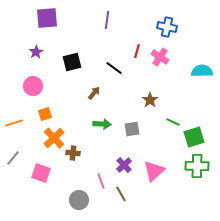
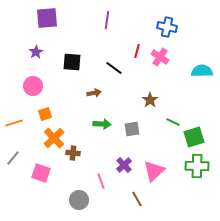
black square: rotated 18 degrees clockwise
brown arrow: rotated 40 degrees clockwise
brown line: moved 16 px right, 5 px down
